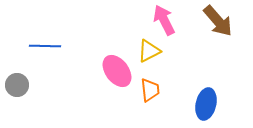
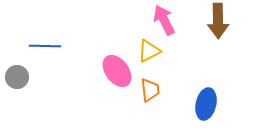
brown arrow: rotated 40 degrees clockwise
gray circle: moved 8 px up
